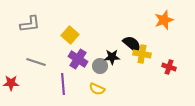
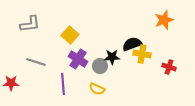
black semicircle: rotated 60 degrees counterclockwise
